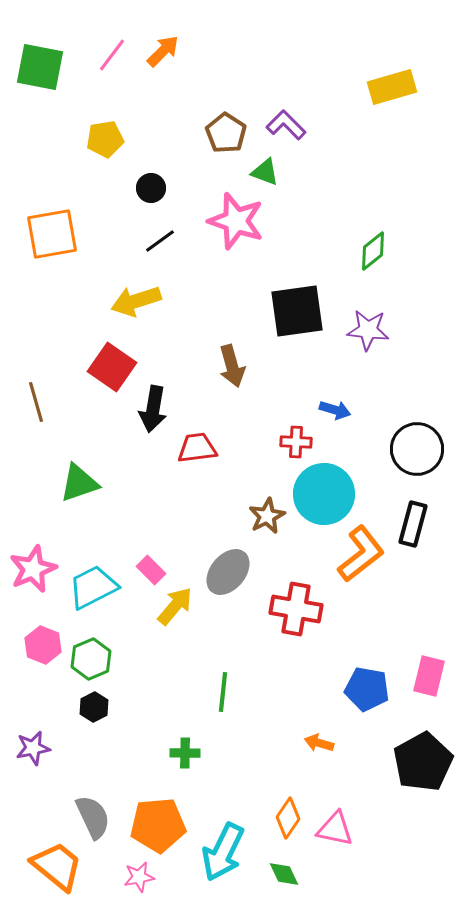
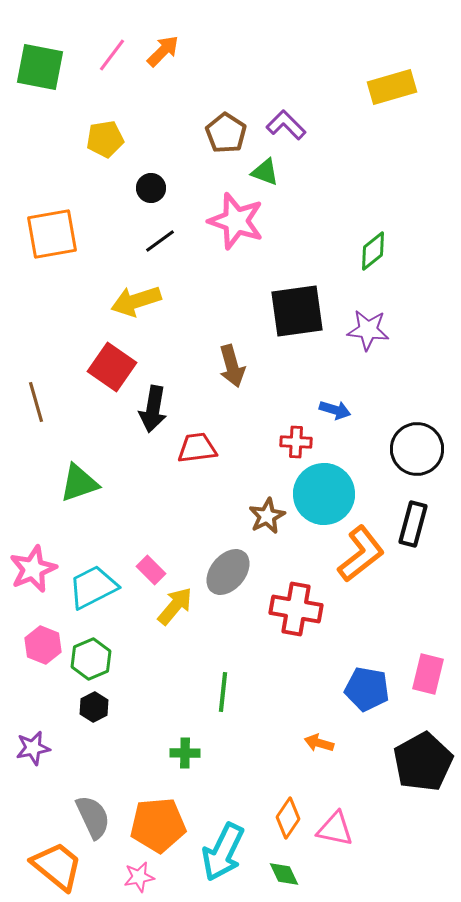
pink rectangle at (429, 676): moved 1 px left, 2 px up
